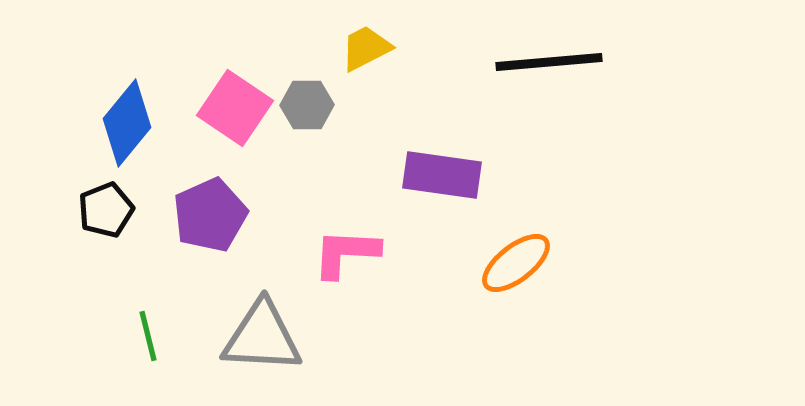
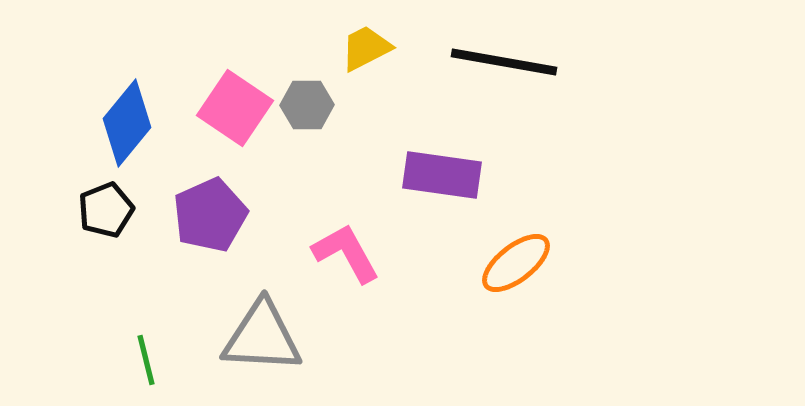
black line: moved 45 px left; rotated 15 degrees clockwise
pink L-shape: rotated 58 degrees clockwise
green line: moved 2 px left, 24 px down
